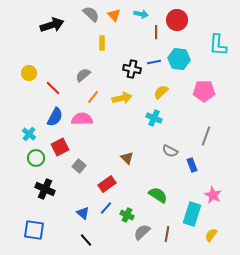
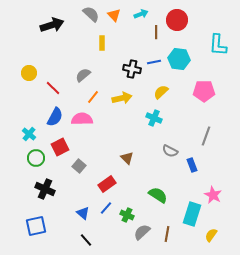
cyan arrow at (141, 14): rotated 32 degrees counterclockwise
blue square at (34, 230): moved 2 px right, 4 px up; rotated 20 degrees counterclockwise
